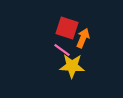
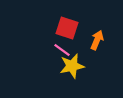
orange arrow: moved 14 px right, 2 px down
yellow star: rotated 15 degrees counterclockwise
